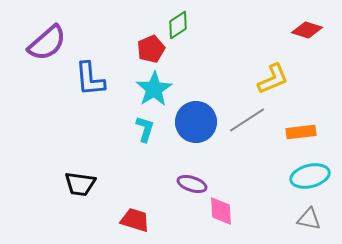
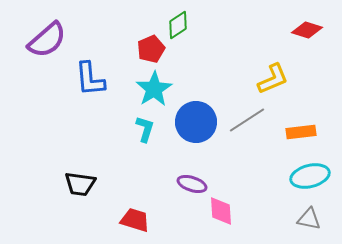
purple semicircle: moved 3 px up
